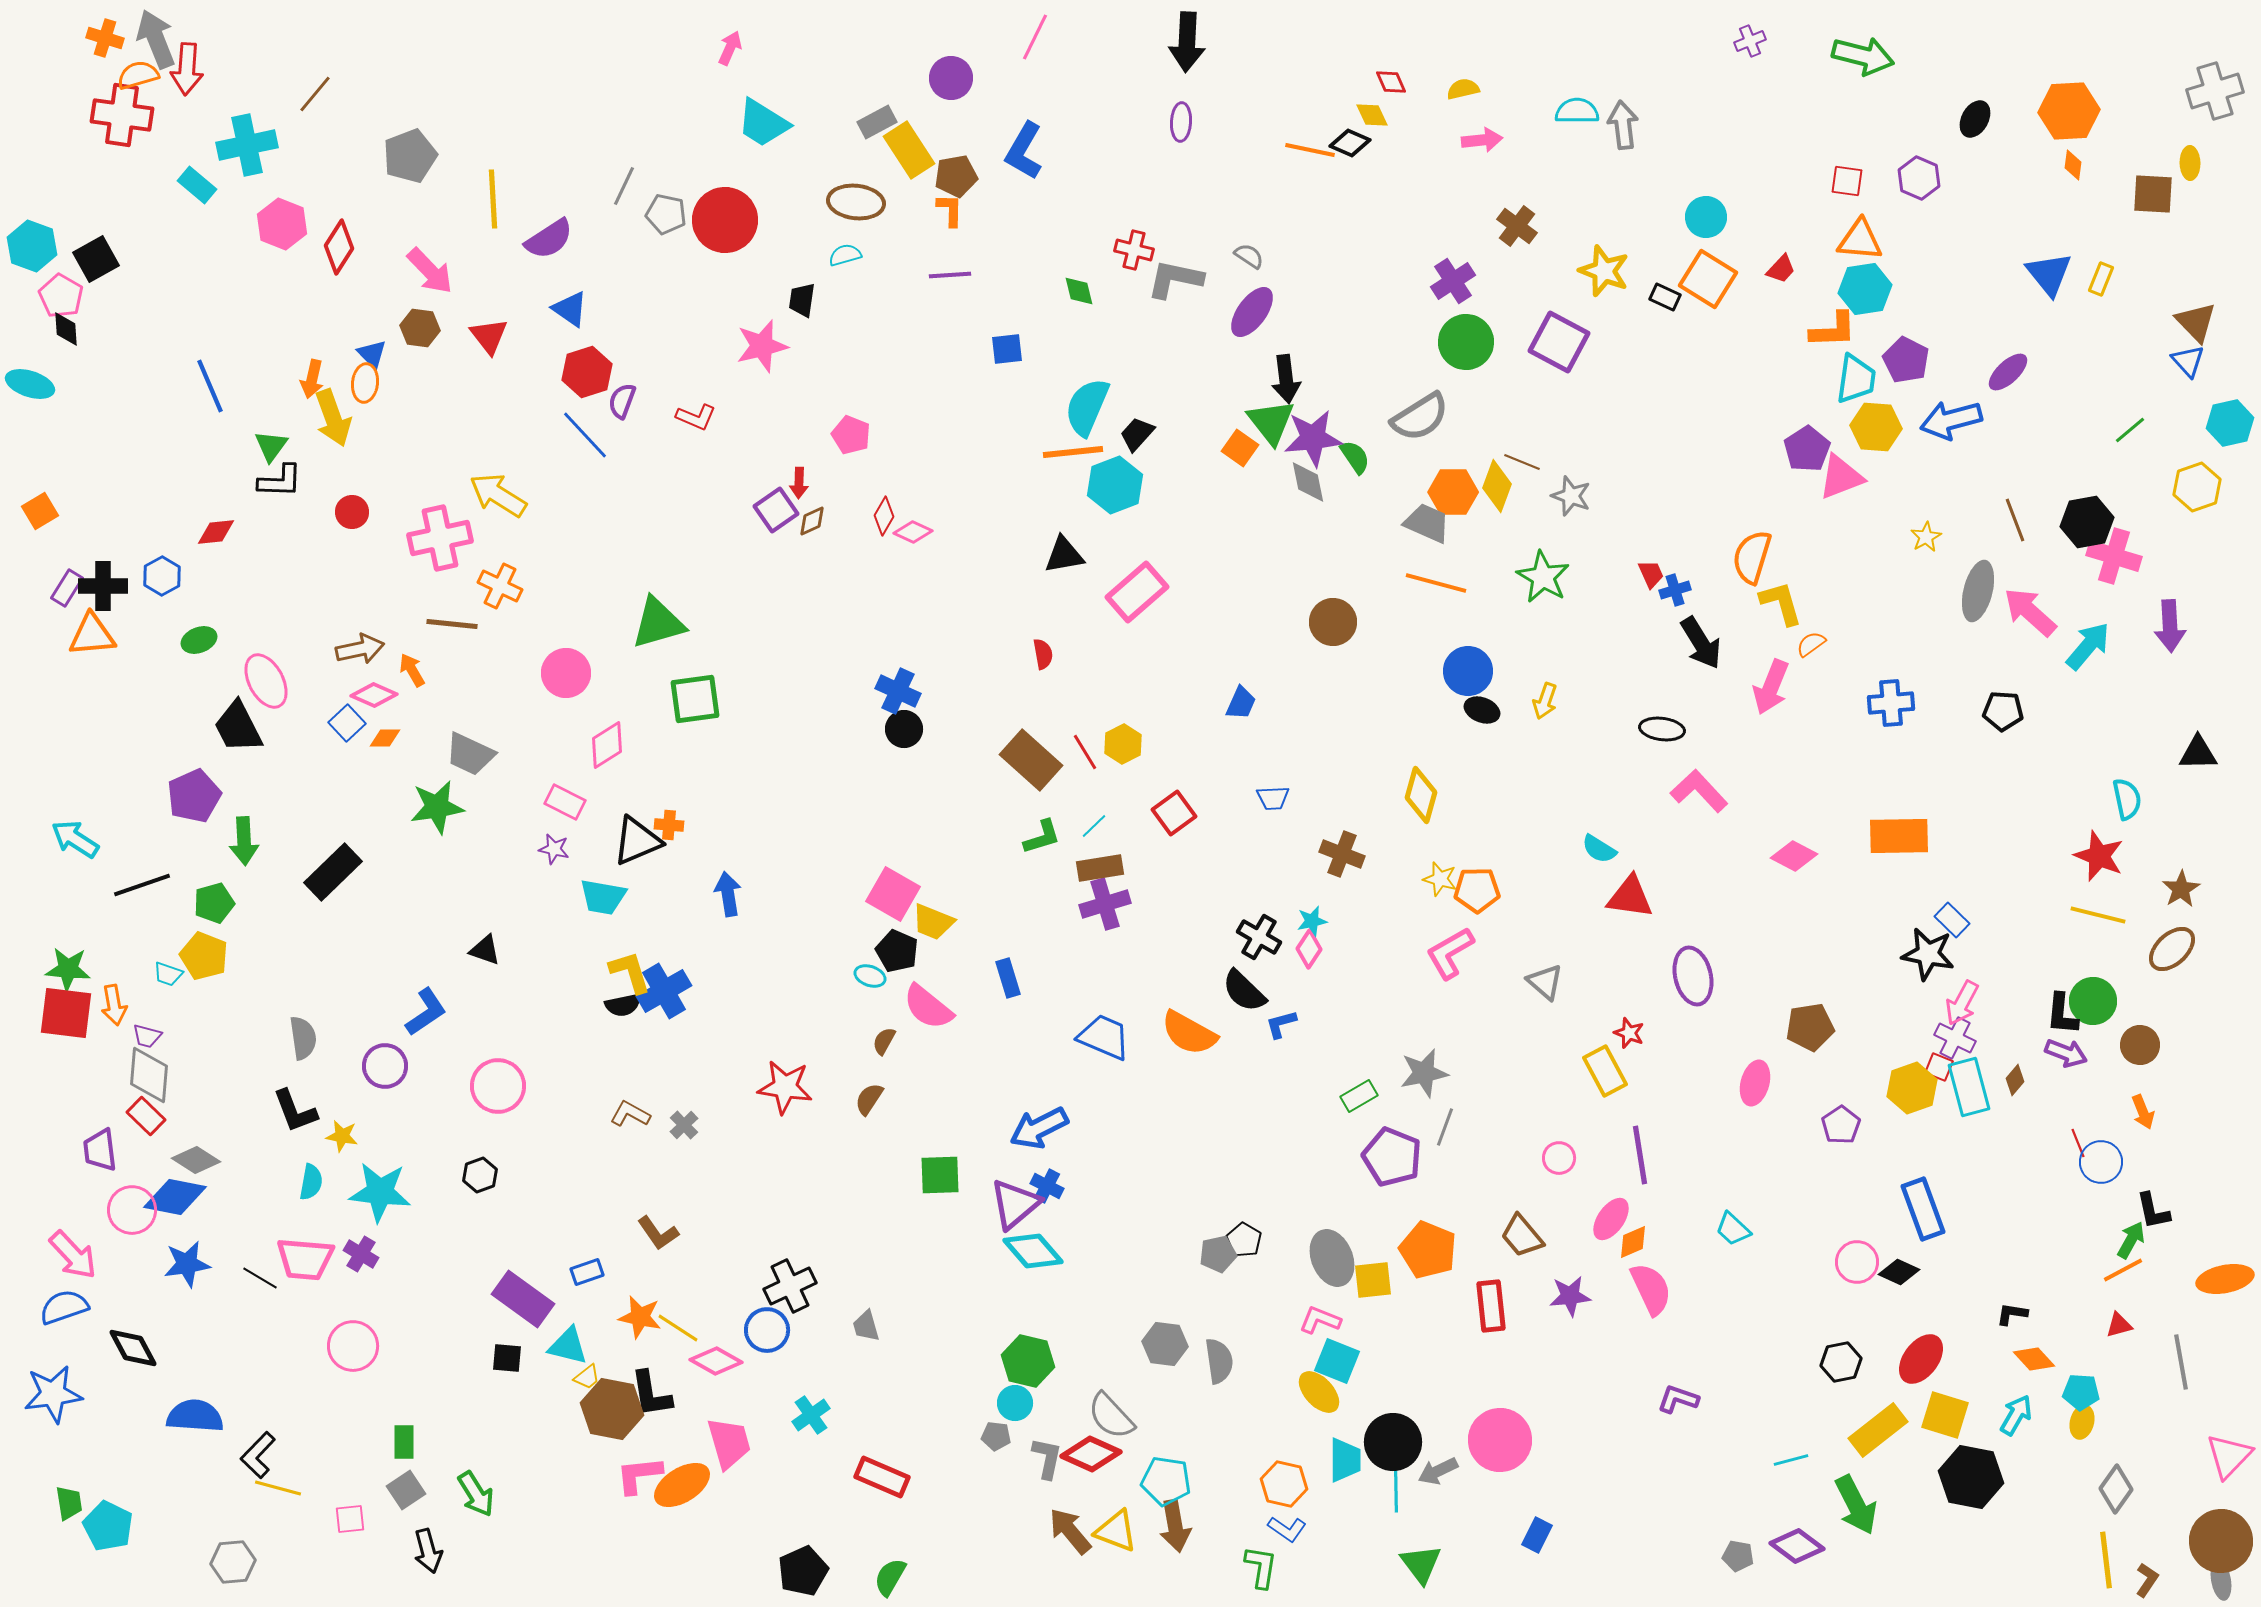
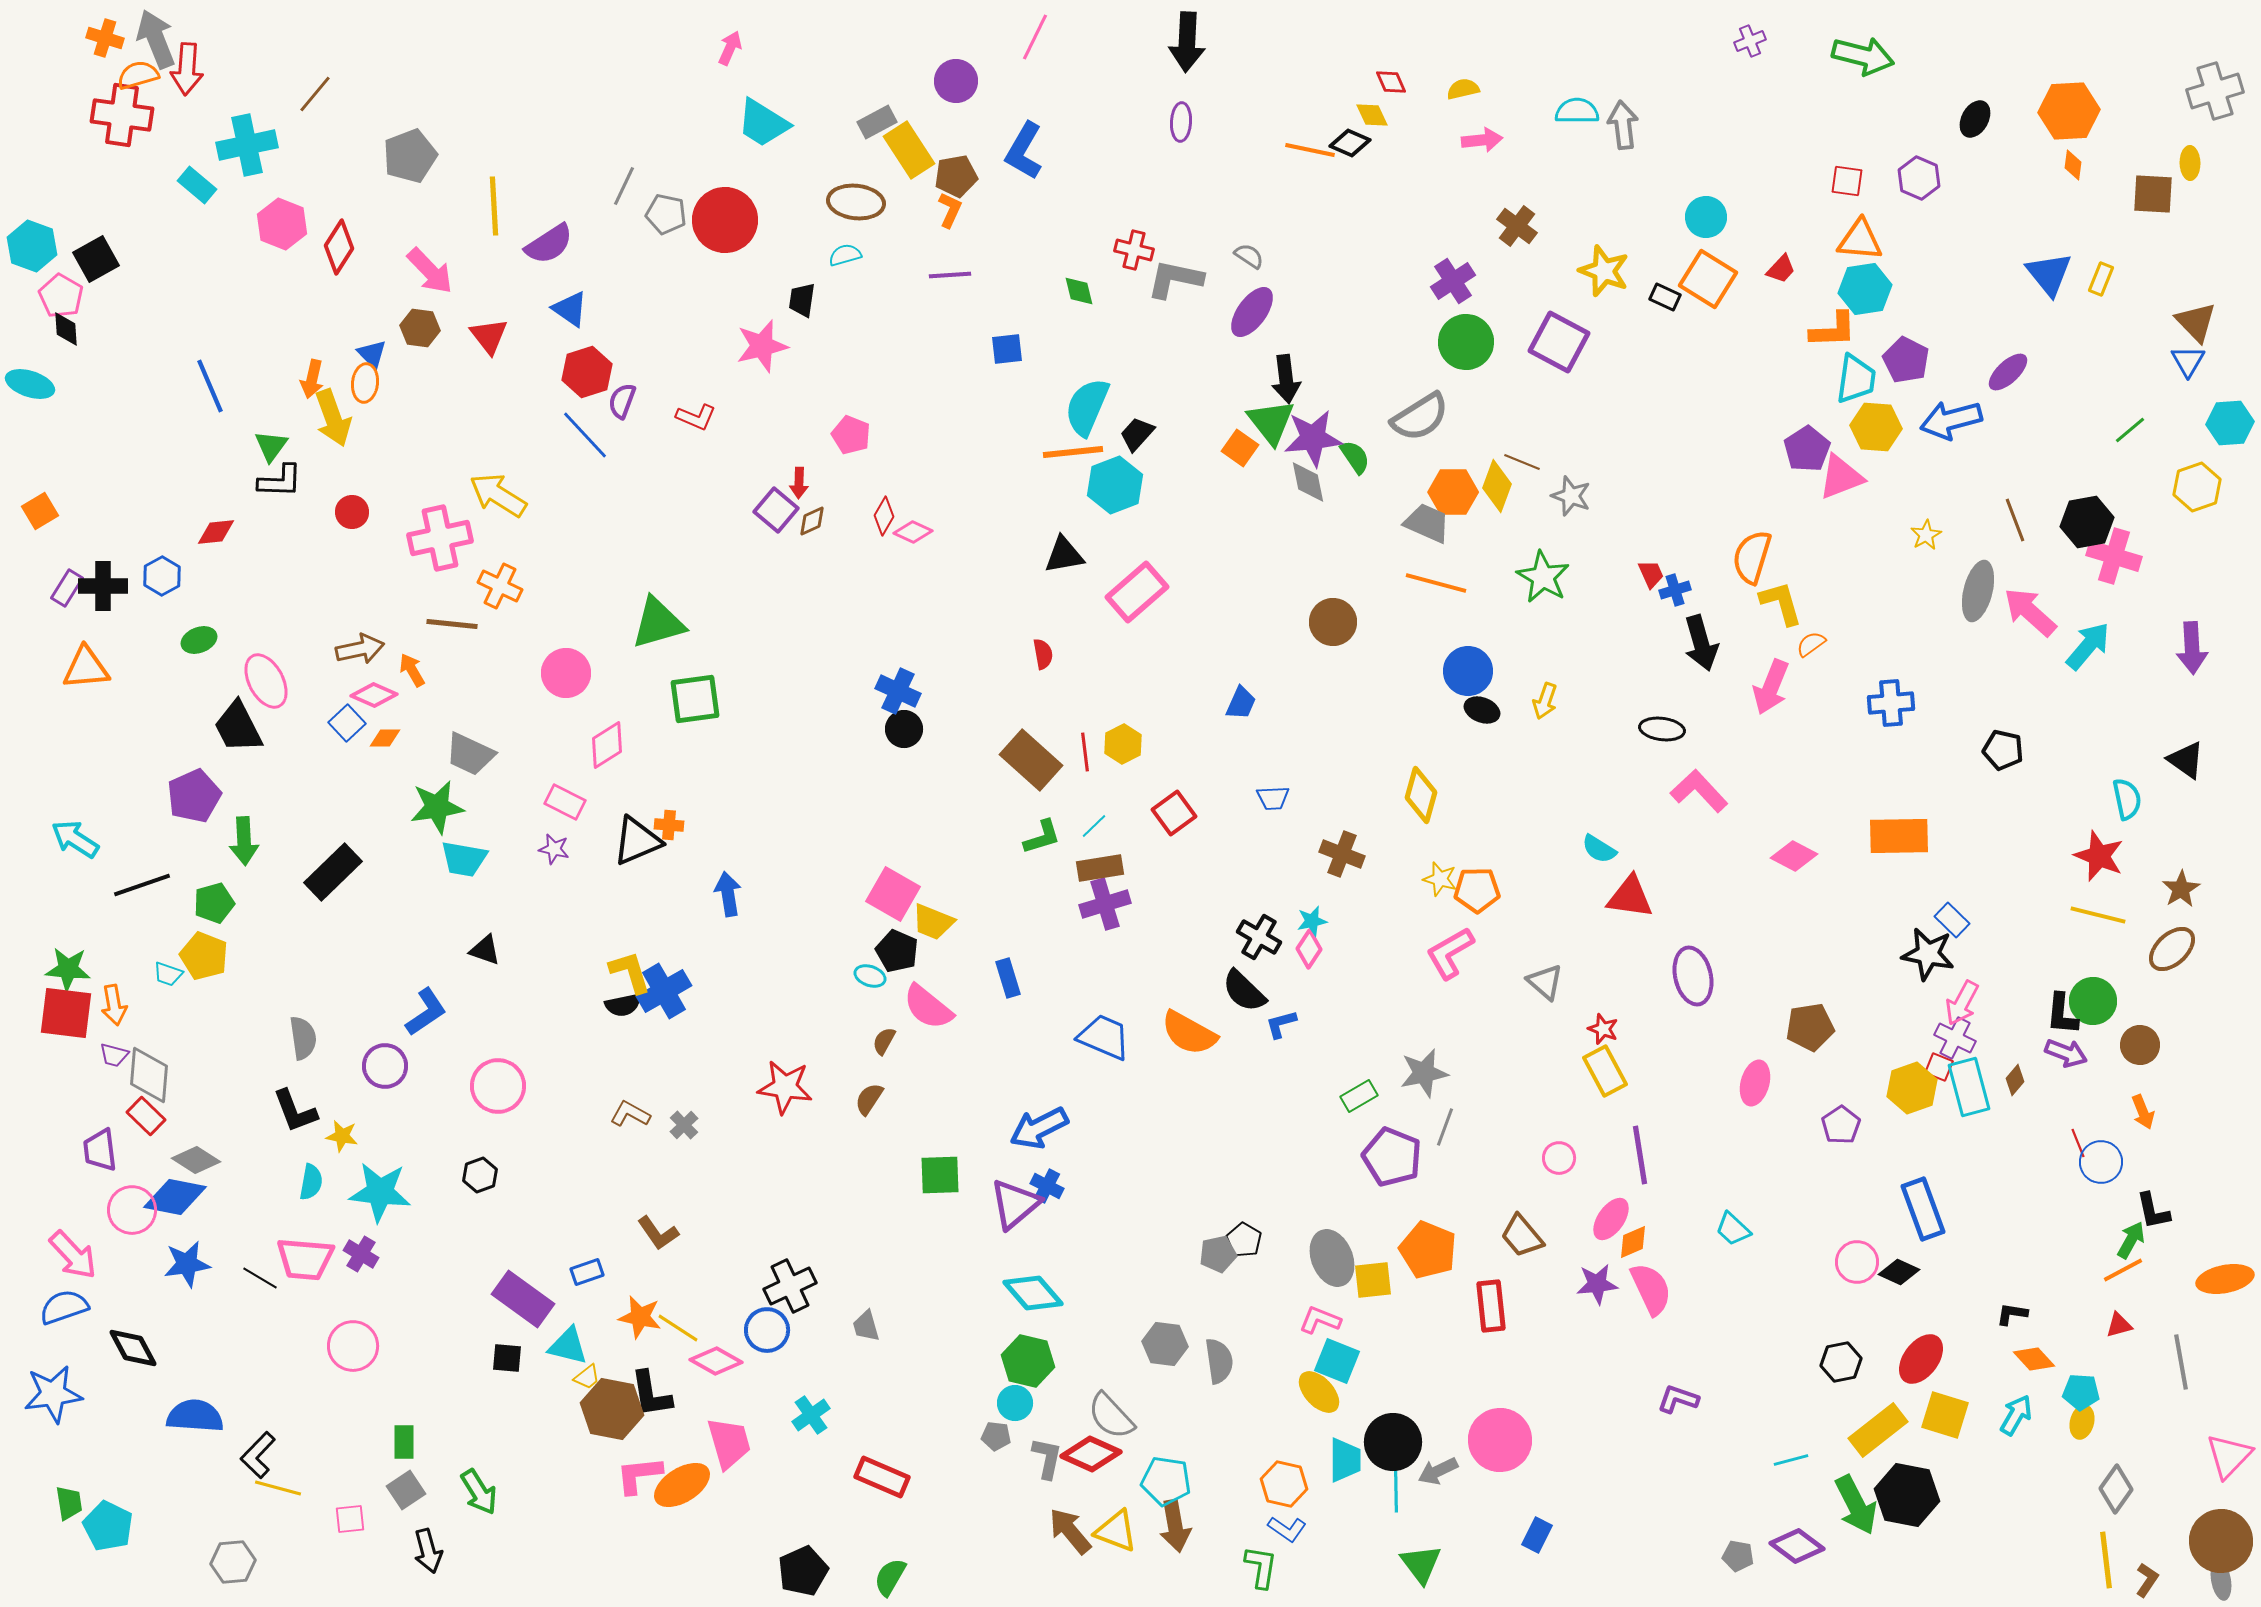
purple circle at (951, 78): moved 5 px right, 3 px down
yellow line at (493, 199): moved 1 px right, 7 px down
orange L-shape at (950, 210): rotated 24 degrees clockwise
purple semicircle at (549, 239): moved 5 px down
blue triangle at (2188, 361): rotated 12 degrees clockwise
cyan hexagon at (2230, 423): rotated 9 degrees clockwise
purple square at (776, 510): rotated 15 degrees counterclockwise
yellow star at (1926, 537): moved 2 px up
purple arrow at (2170, 626): moved 22 px right, 22 px down
orange triangle at (92, 635): moved 6 px left, 33 px down
black arrow at (1701, 643): rotated 16 degrees clockwise
black pentagon at (2003, 711): moved 39 px down; rotated 9 degrees clockwise
red line at (1085, 752): rotated 24 degrees clockwise
black triangle at (2198, 753): moved 12 px left, 7 px down; rotated 36 degrees clockwise
cyan trapezoid at (603, 897): moved 139 px left, 38 px up
red star at (1629, 1033): moved 26 px left, 4 px up
purple trapezoid at (147, 1036): moved 33 px left, 19 px down
cyan diamond at (1033, 1251): moved 42 px down
purple star at (1570, 1296): moved 27 px right, 12 px up
black hexagon at (1971, 1477): moved 64 px left, 18 px down
green arrow at (476, 1494): moved 3 px right, 2 px up
